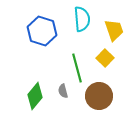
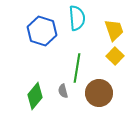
cyan semicircle: moved 5 px left, 1 px up
yellow square: moved 10 px right, 2 px up
green line: rotated 24 degrees clockwise
brown circle: moved 3 px up
